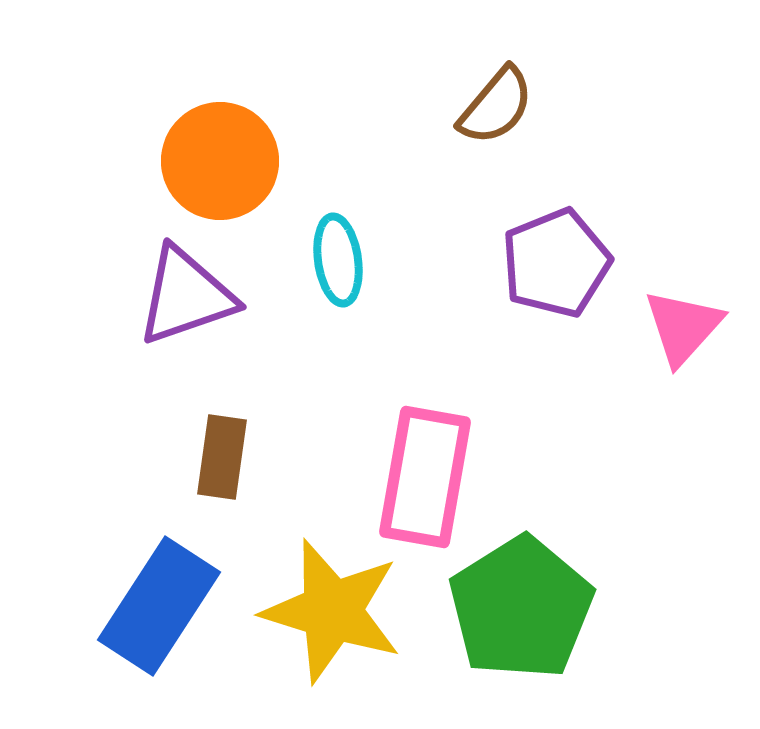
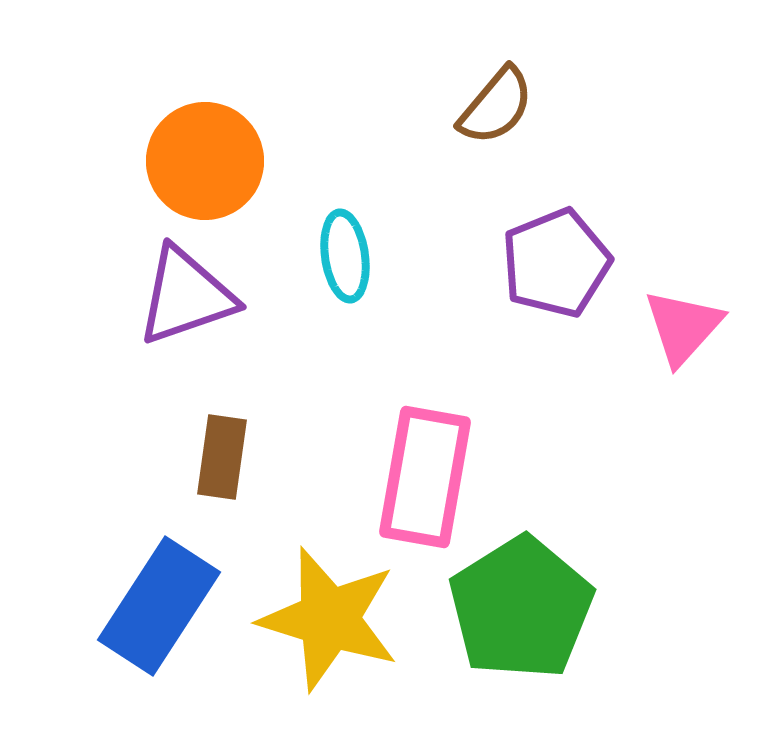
orange circle: moved 15 px left
cyan ellipse: moved 7 px right, 4 px up
yellow star: moved 3 px left, 8 px down
